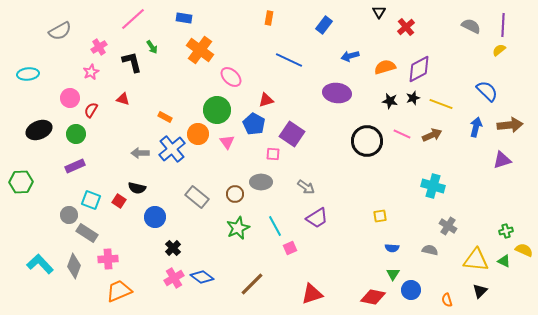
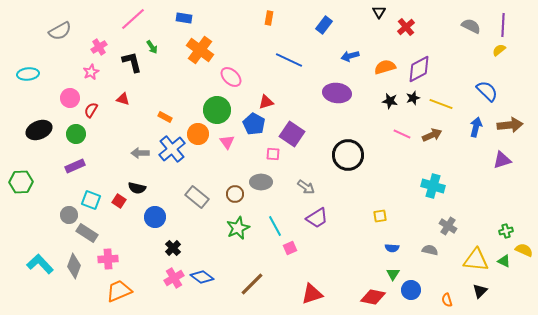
red triangle at (266, 100): moved 2 px down
black circle at (367, 141): moved 19 px left, 14 px down
